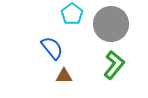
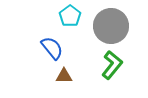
cyan pentagon: moved 2 px left, 2 px down
gray circle: moved 2 px down
green L-shape: moved 2 px left
